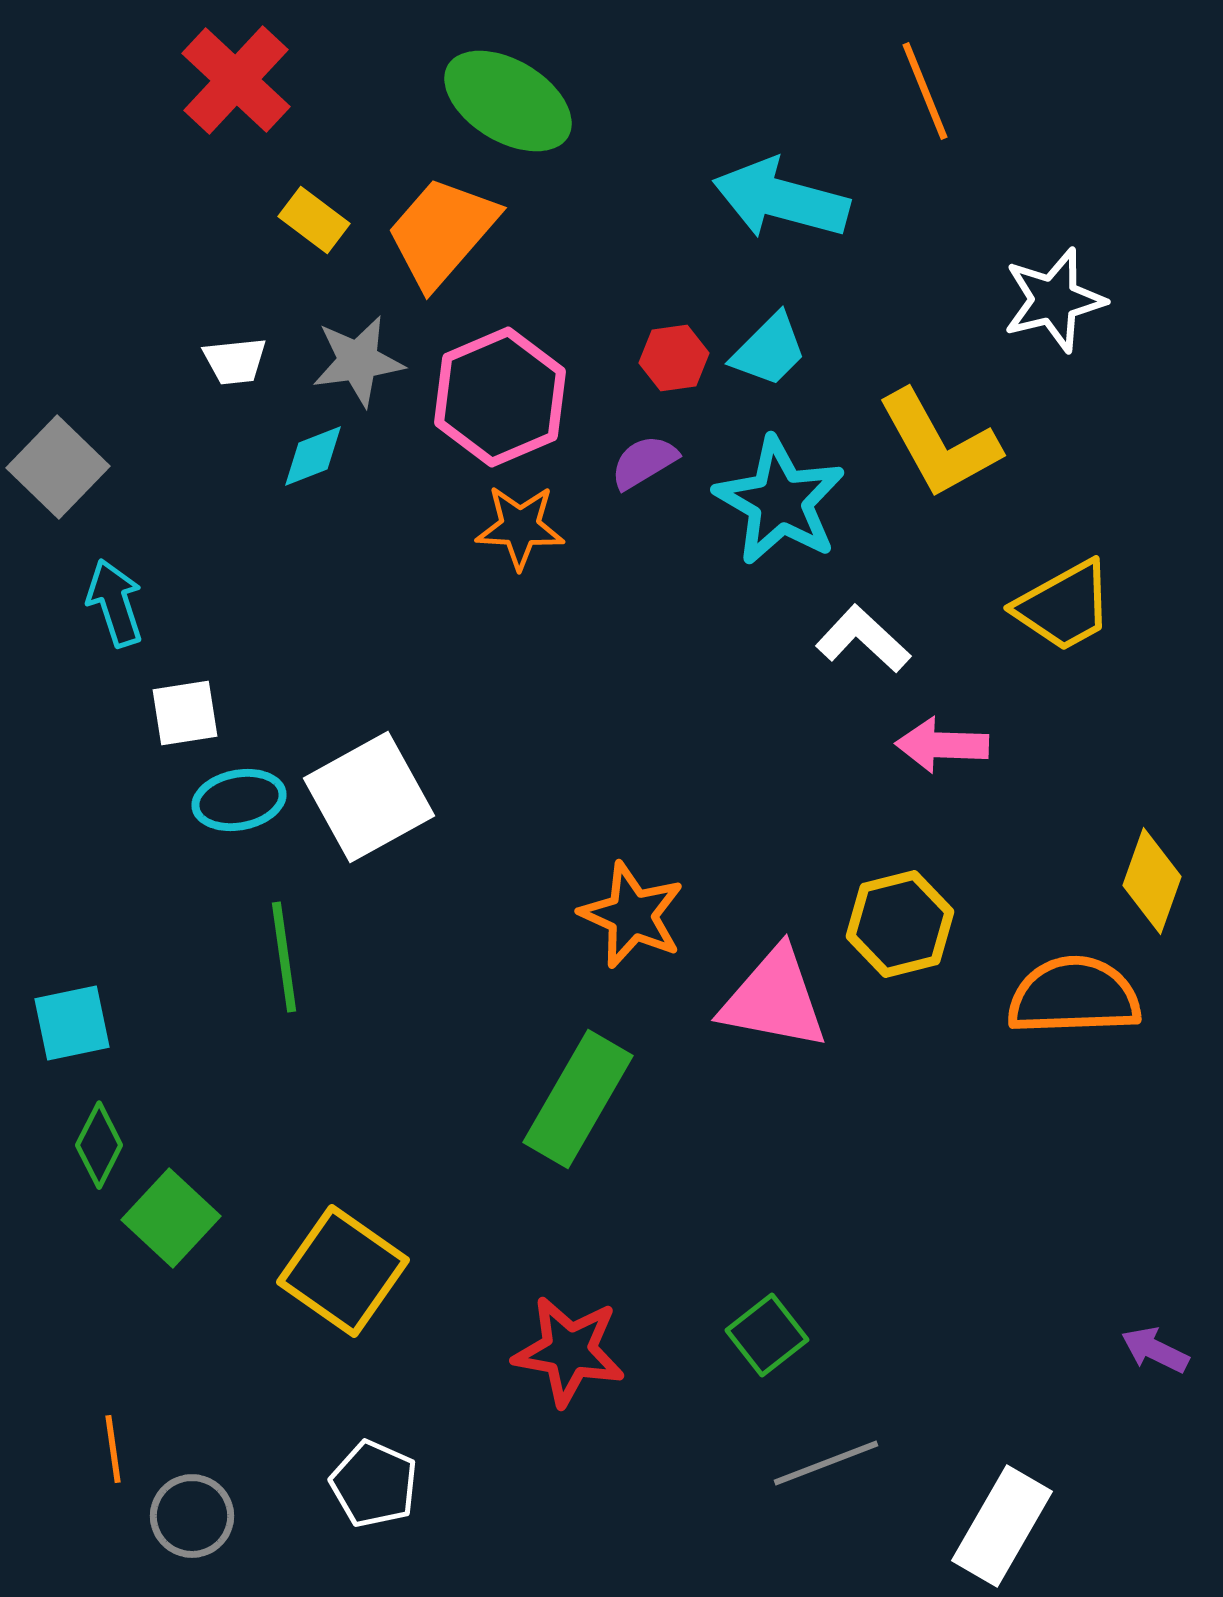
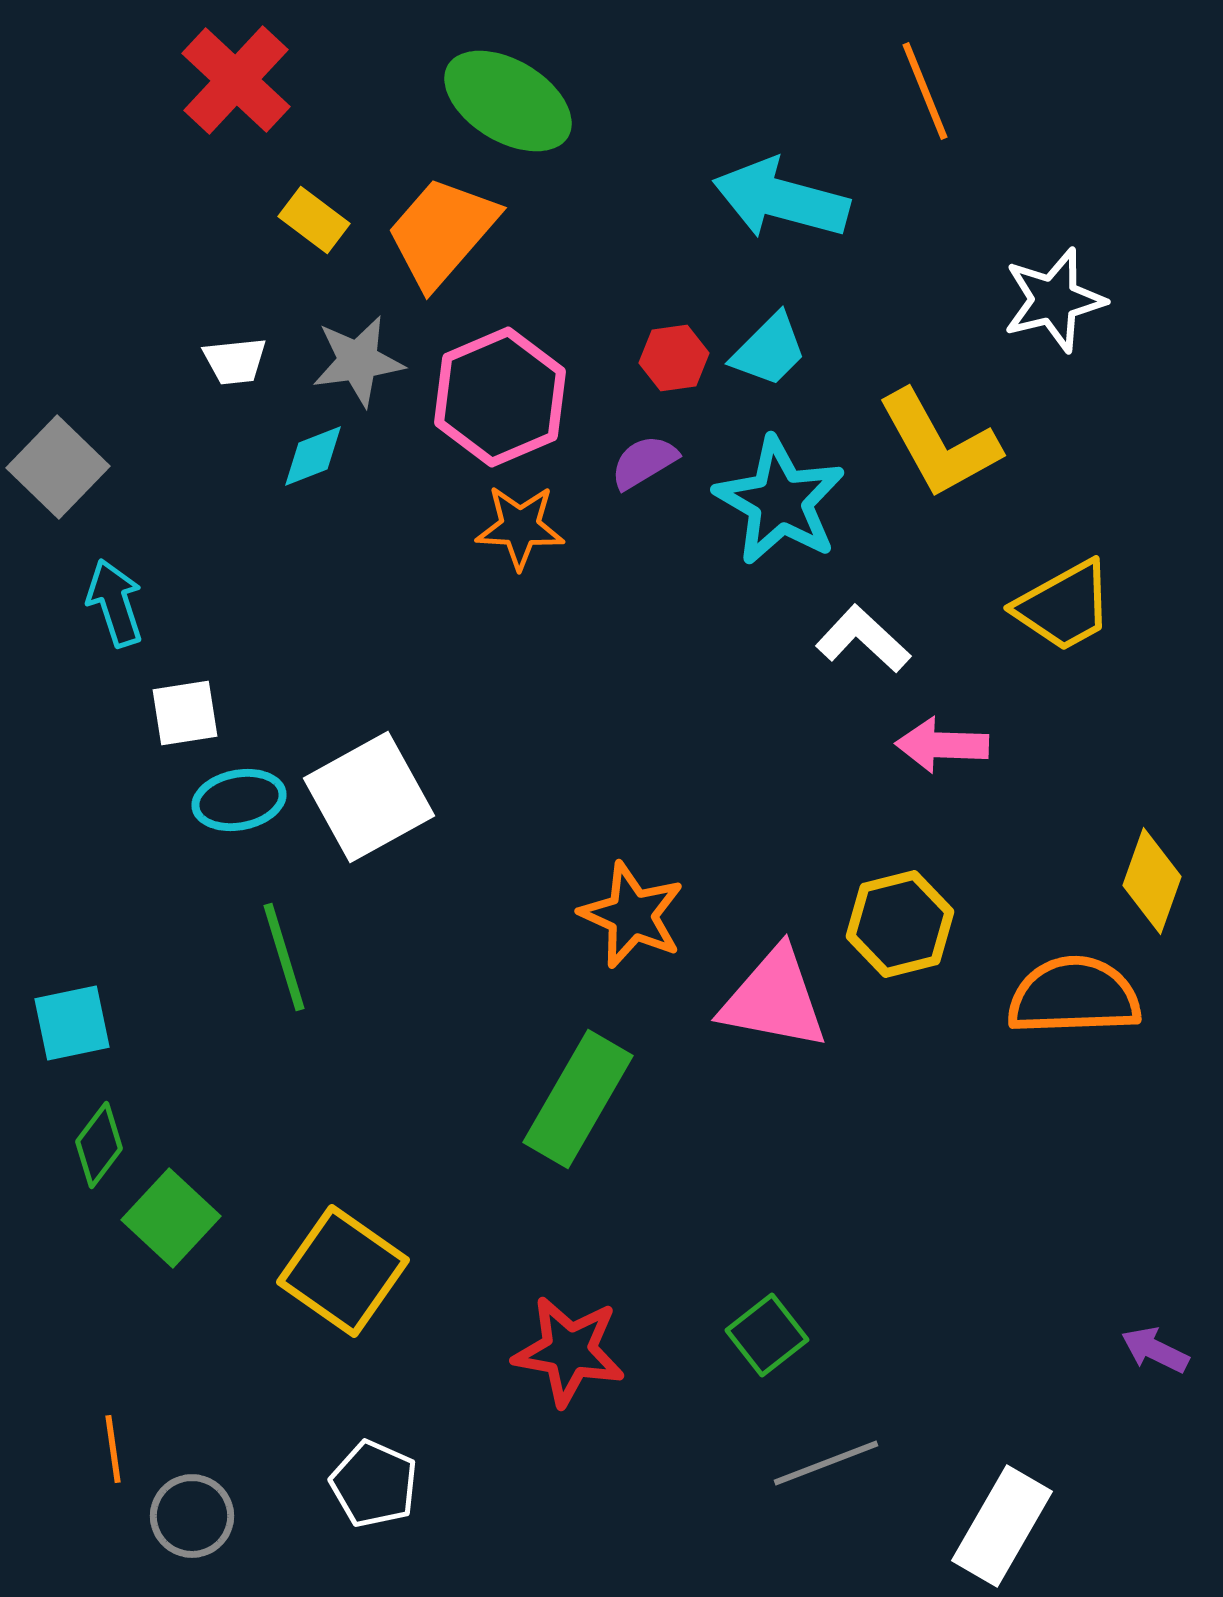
green line at (284, 957): rotated 9 degrees counterclockwise
green diamond at (99, 1145): rotated 10 degrees clockwise
